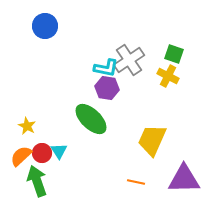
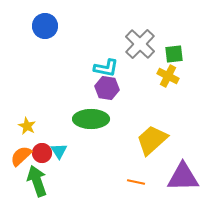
green square: rotated 24 degrees counterclockwise
gray cross: moved 11 px right, 16 px up; rotated 12 degrees counterclockwise
green ellipse: rotated 44 degrees counterclockwise
yellow trapezoid: rotated 24 degrees clockwise
purple triangle: moved 1 px left, 2 px up
